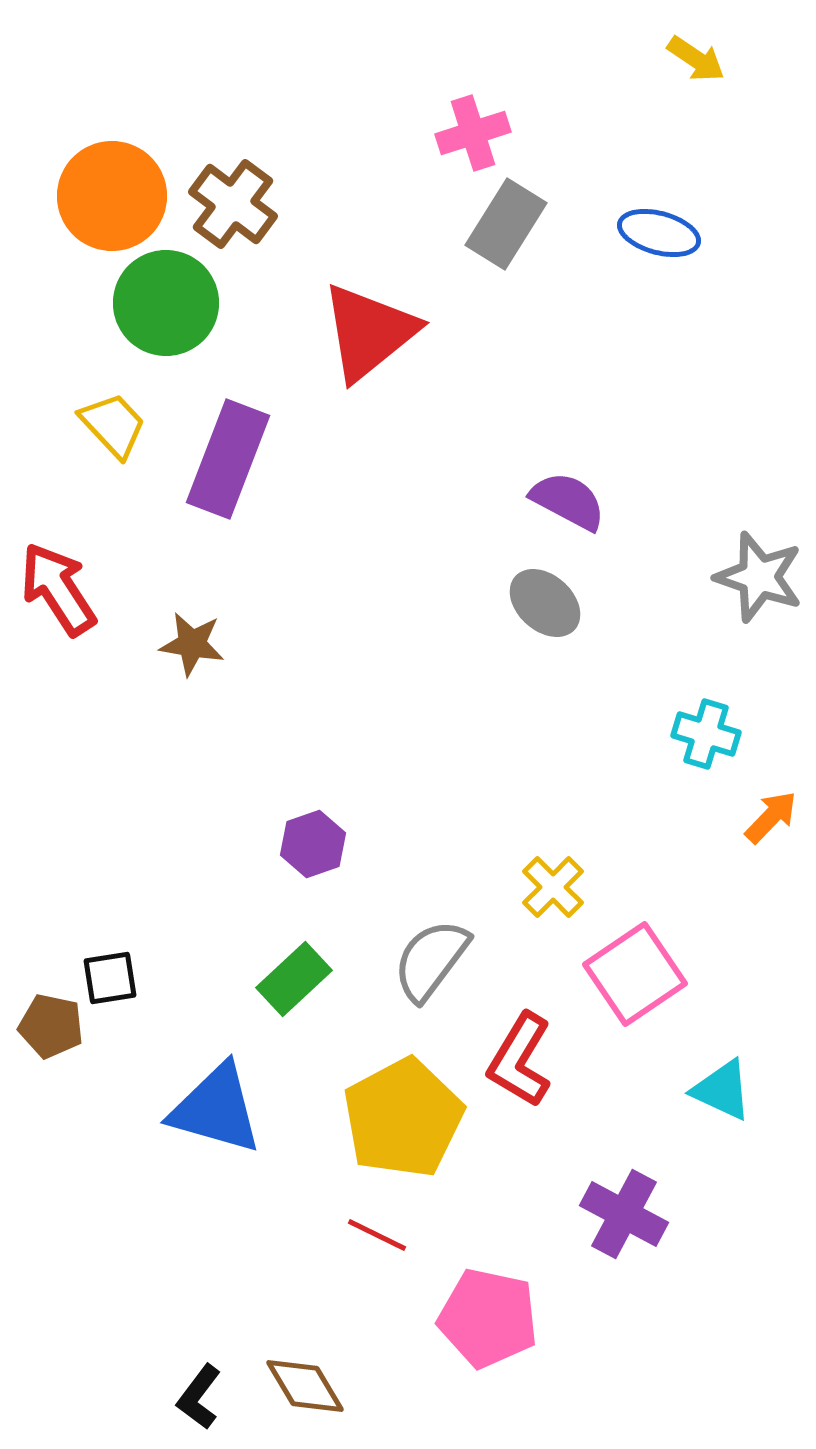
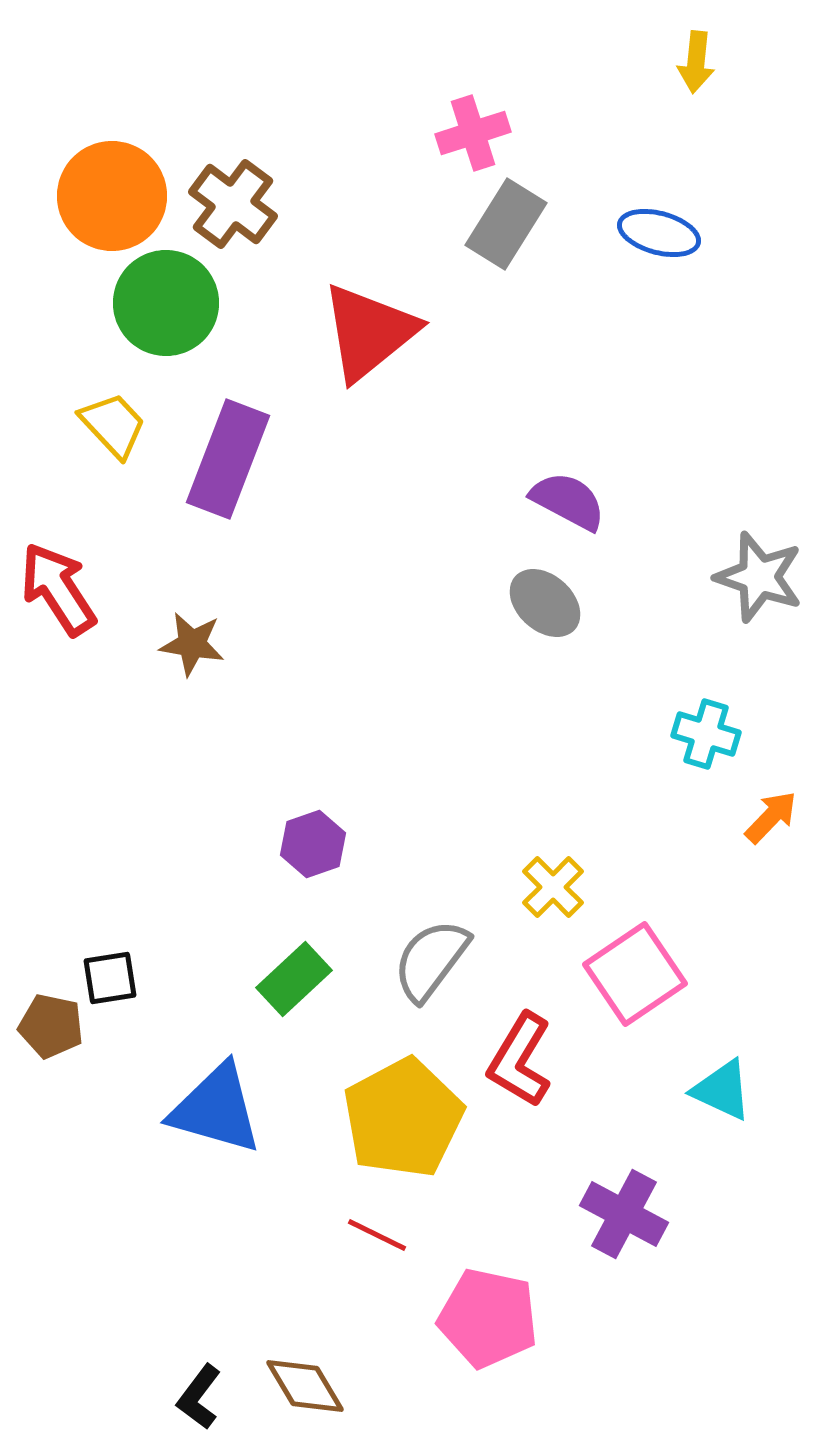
yellow arrow: moved 3 px down; rotated 62 degrees clockwise
